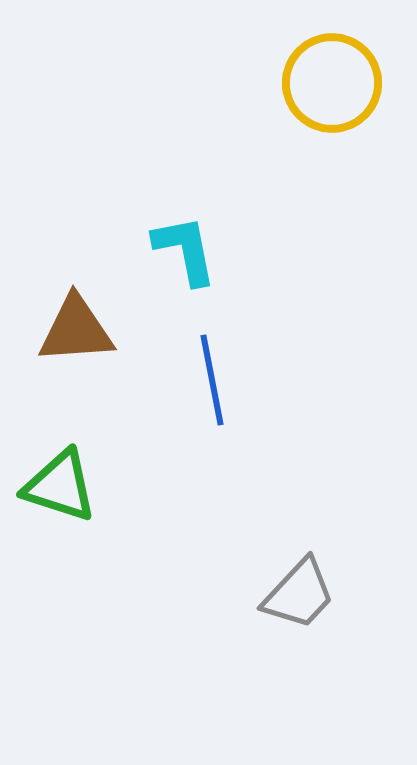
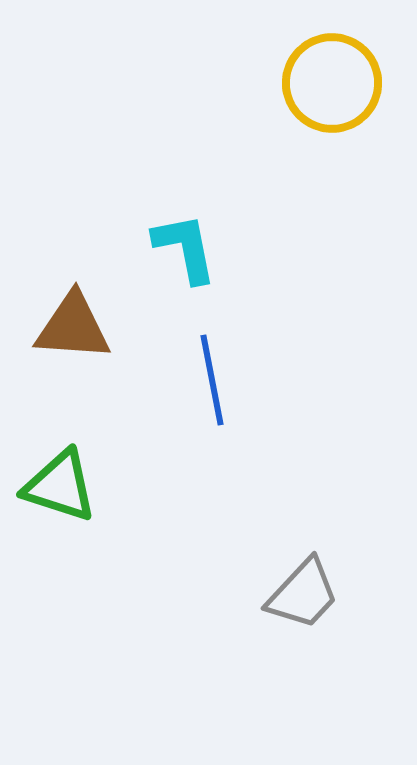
cyan L-shape: moved 2 px up
brown triangle: moved 3 px left, 3 px up; rotated 8 degrees clockwise
gray trapezoid: moved 4 px right
